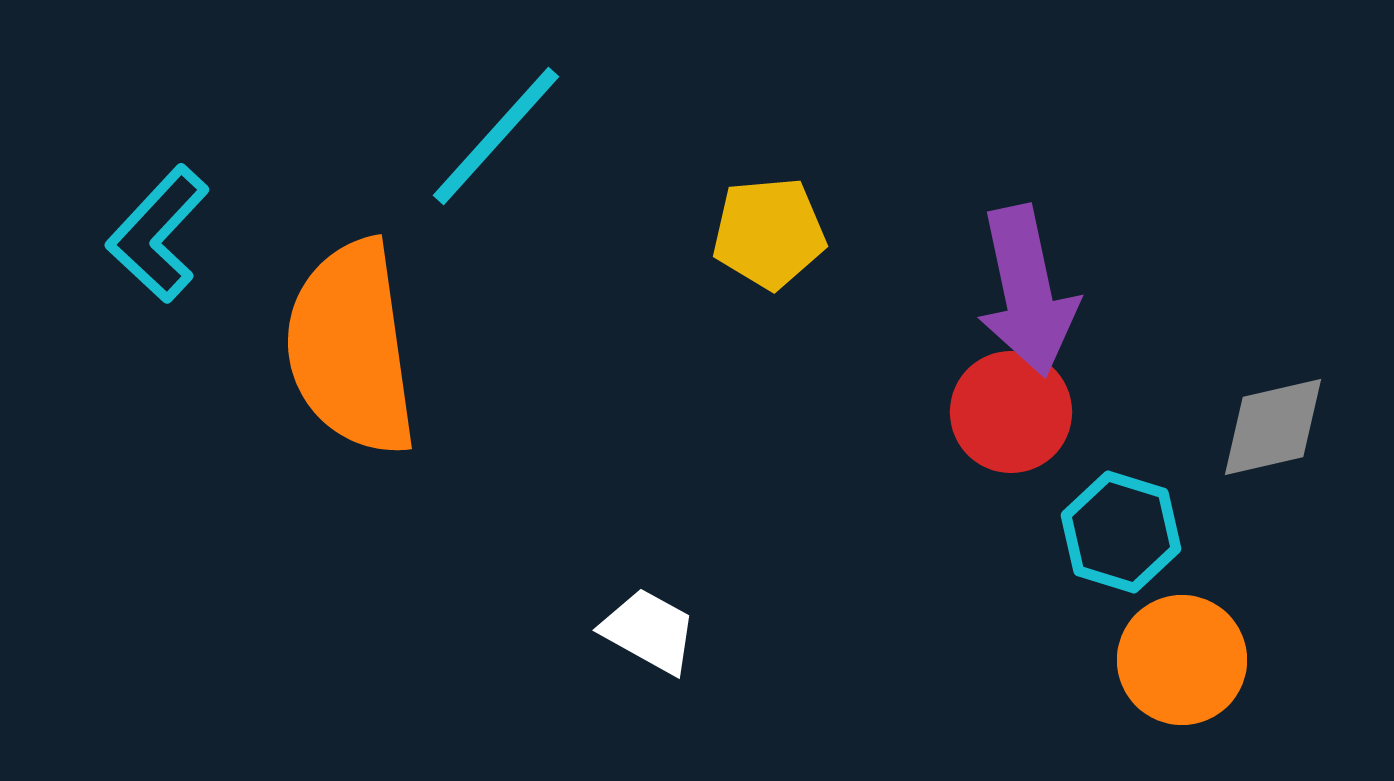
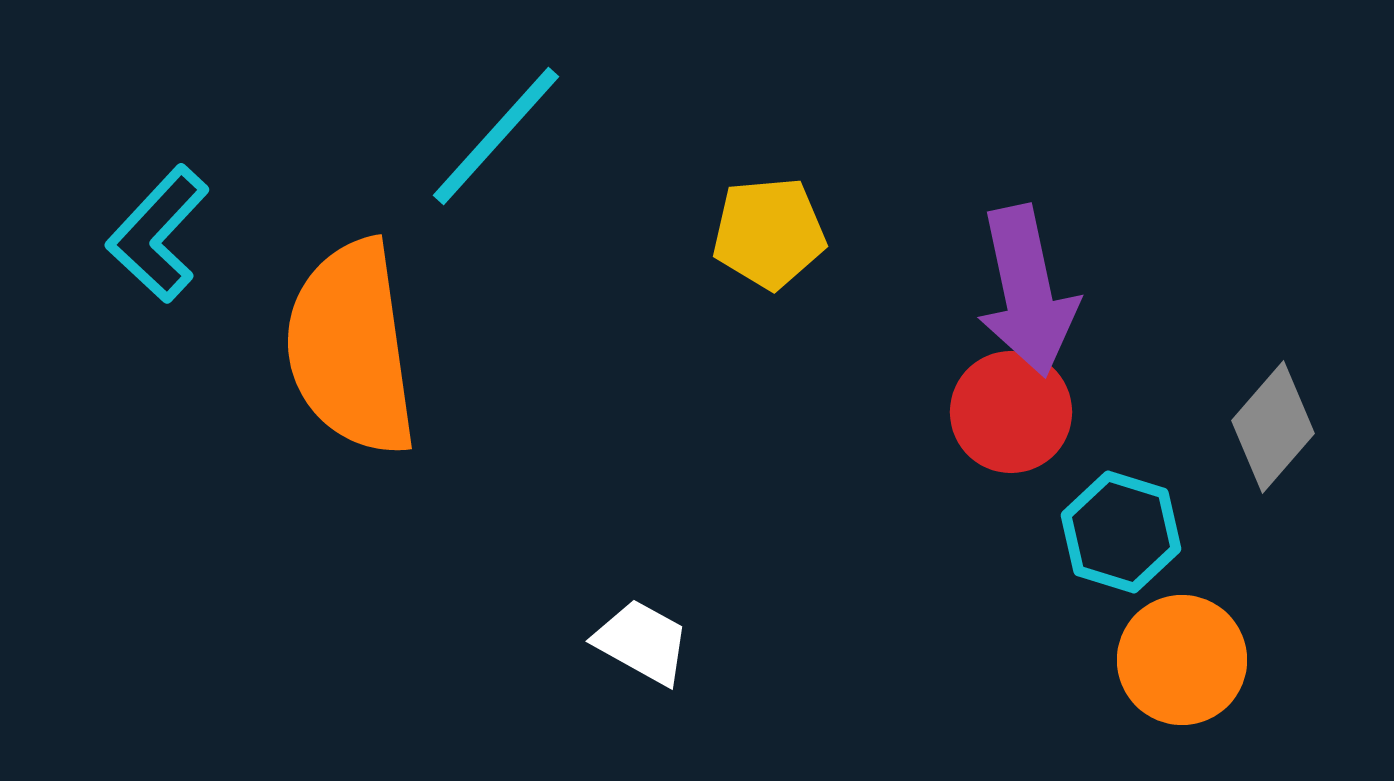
gray diamond: rotated 36 degrees counterclockwise
white trapezoid: moved 7 px left, 11 px down
